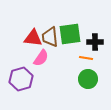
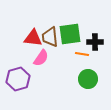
orange line: moved 4 px left, 4 px up
purple hexagon: moved 3 px left
